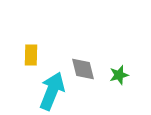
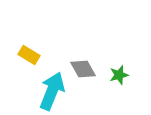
yellow rectangle: moved 2 px left; rotated 60 degrees counterclockwise
gray diamond: rotated 16 degrees counterclockwise
